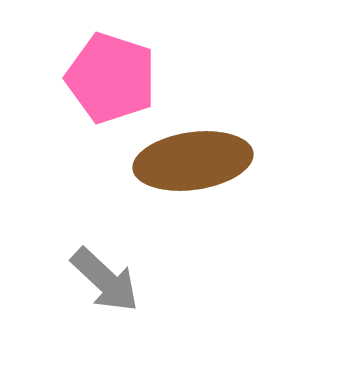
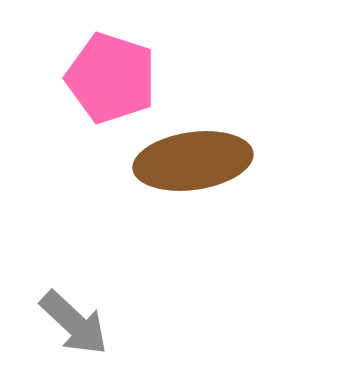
gray arrow: moved 31 px left, 43 px down
